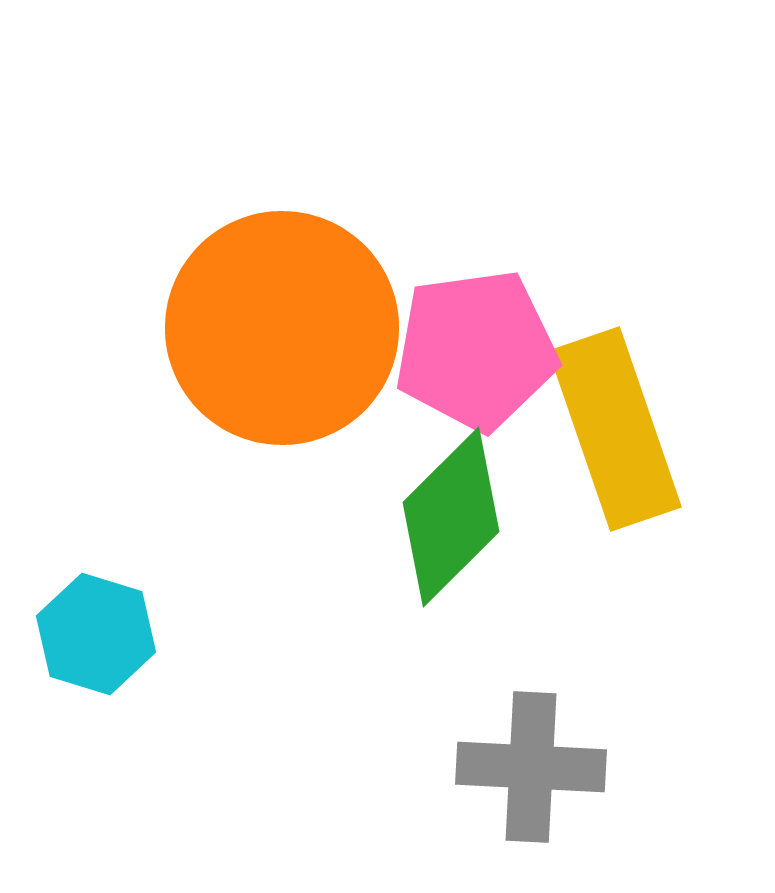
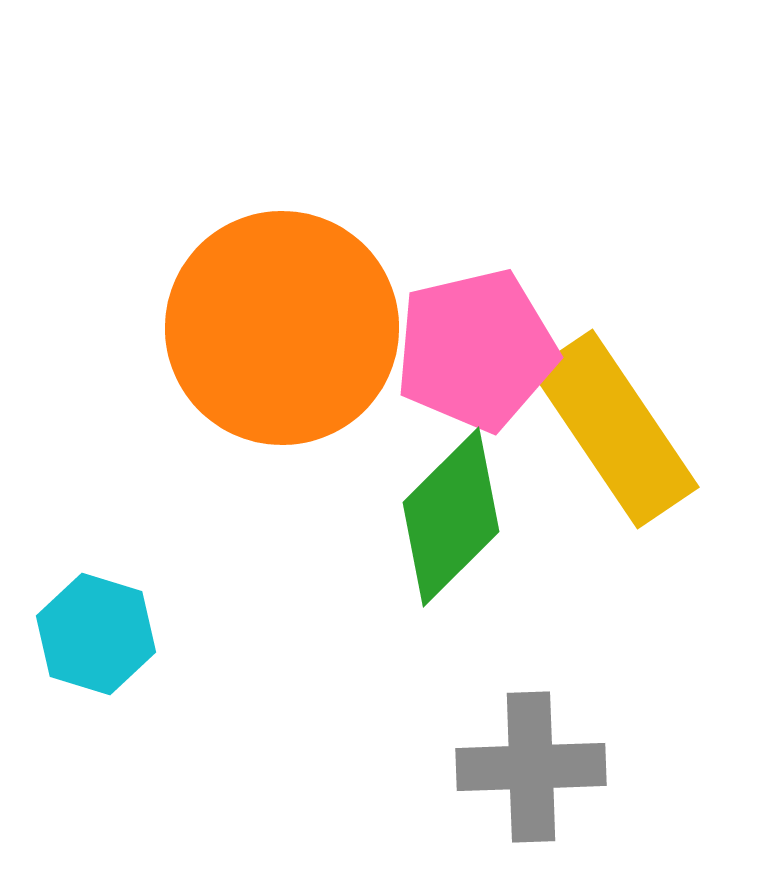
pink pentagon: rotated 5 degrees counterclockwise
yellow rectangle: rotated 15 degrees counterclockwise
gray cross: rotated 5 degrees counterclockwise
